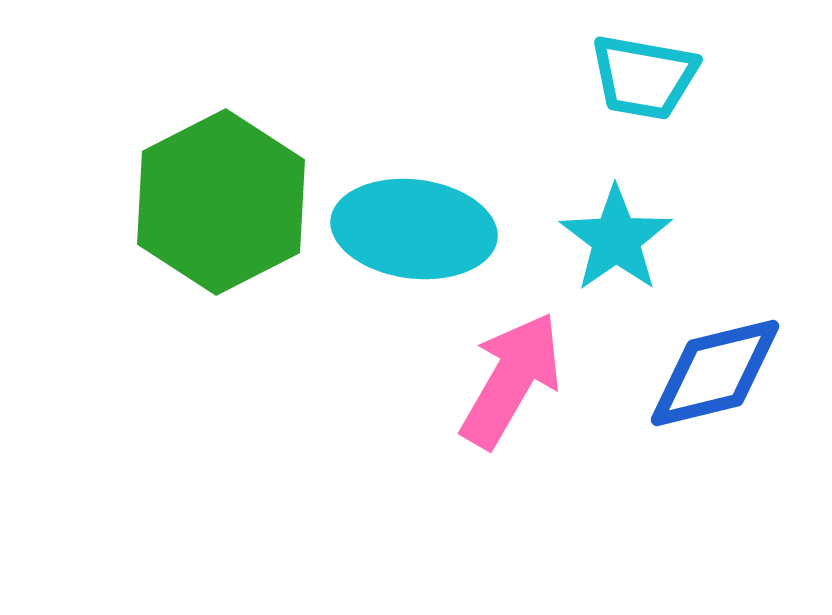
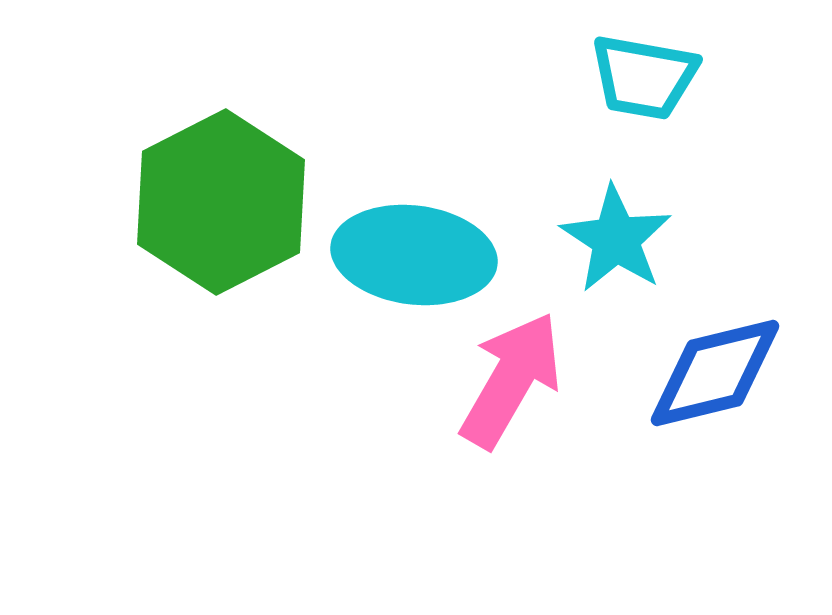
cyan ellipse: moved 26 px down
cyan star: rotated 4 degrees counterclockwise
